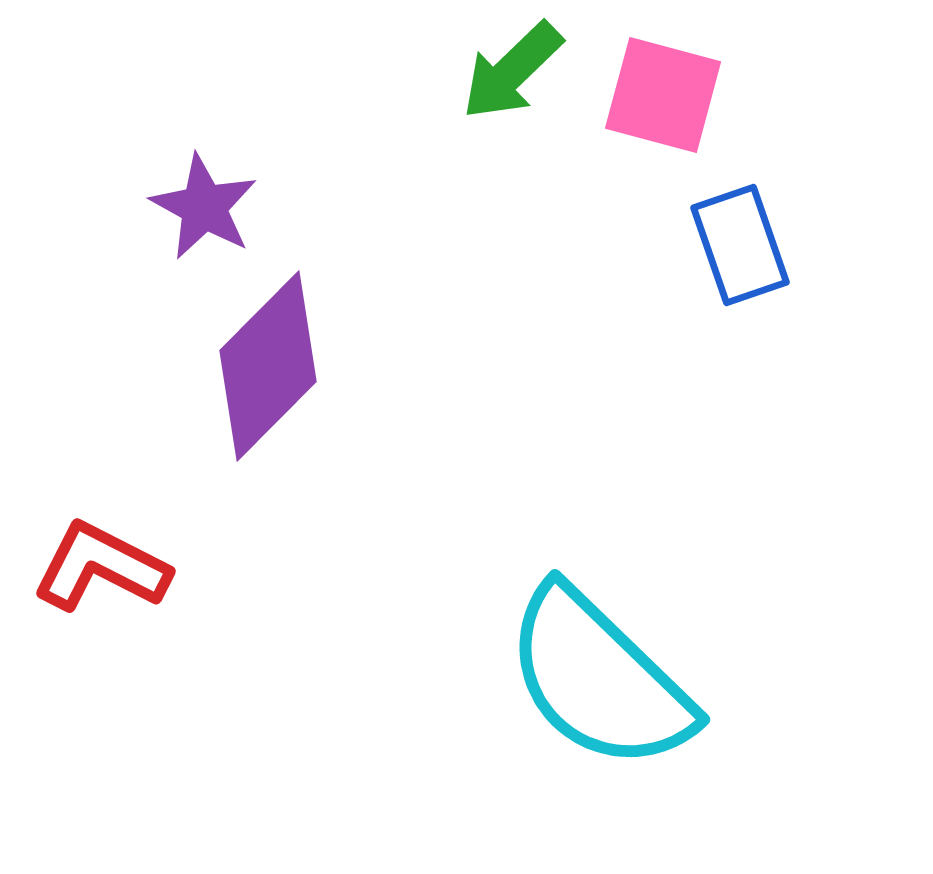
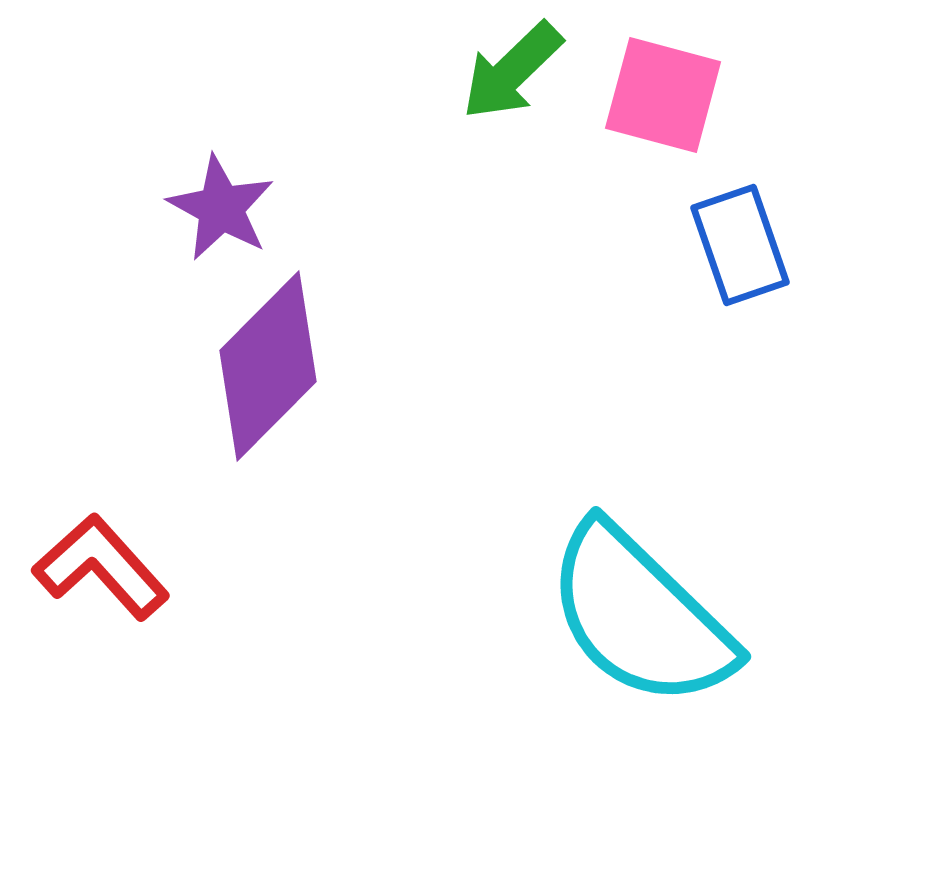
purple star: moved 17 px right, 1 px down
red L-shape: rotated 21 degrees clockwise
cyan semicircle: moved 41 px right, 63 px up
